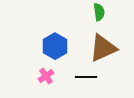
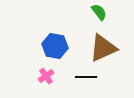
green semicircle: rotated 30 degrees counterclockwise
blue hexagon: rotated 20 degrees counterclockwise
